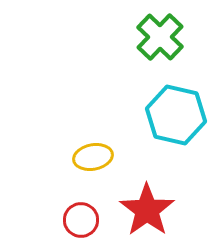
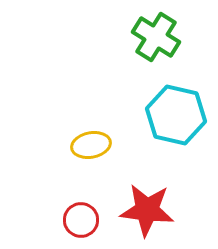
green cross: moved 4 px left; rotated 12 degrees counterclockwise
yellow ellipse: moved 2 px left, 12 px up
red star: rotated 30 degrees counterclockwise
